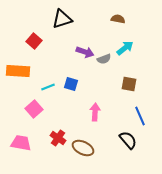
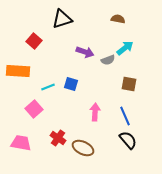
gray semicircle: moved 4 px right, 1 px down
blue line: moved 15 px left
